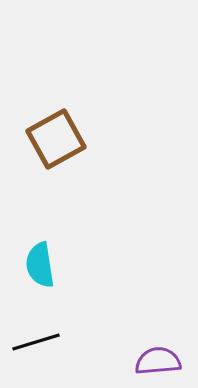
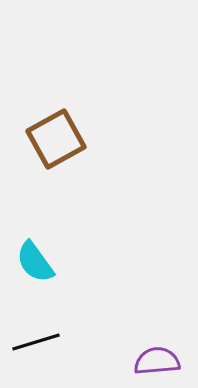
cyan semicircle: moved 5 px left, 3 px up; rotated 27 degrees counterclockwise
purple semicircle: moved 1 px left
